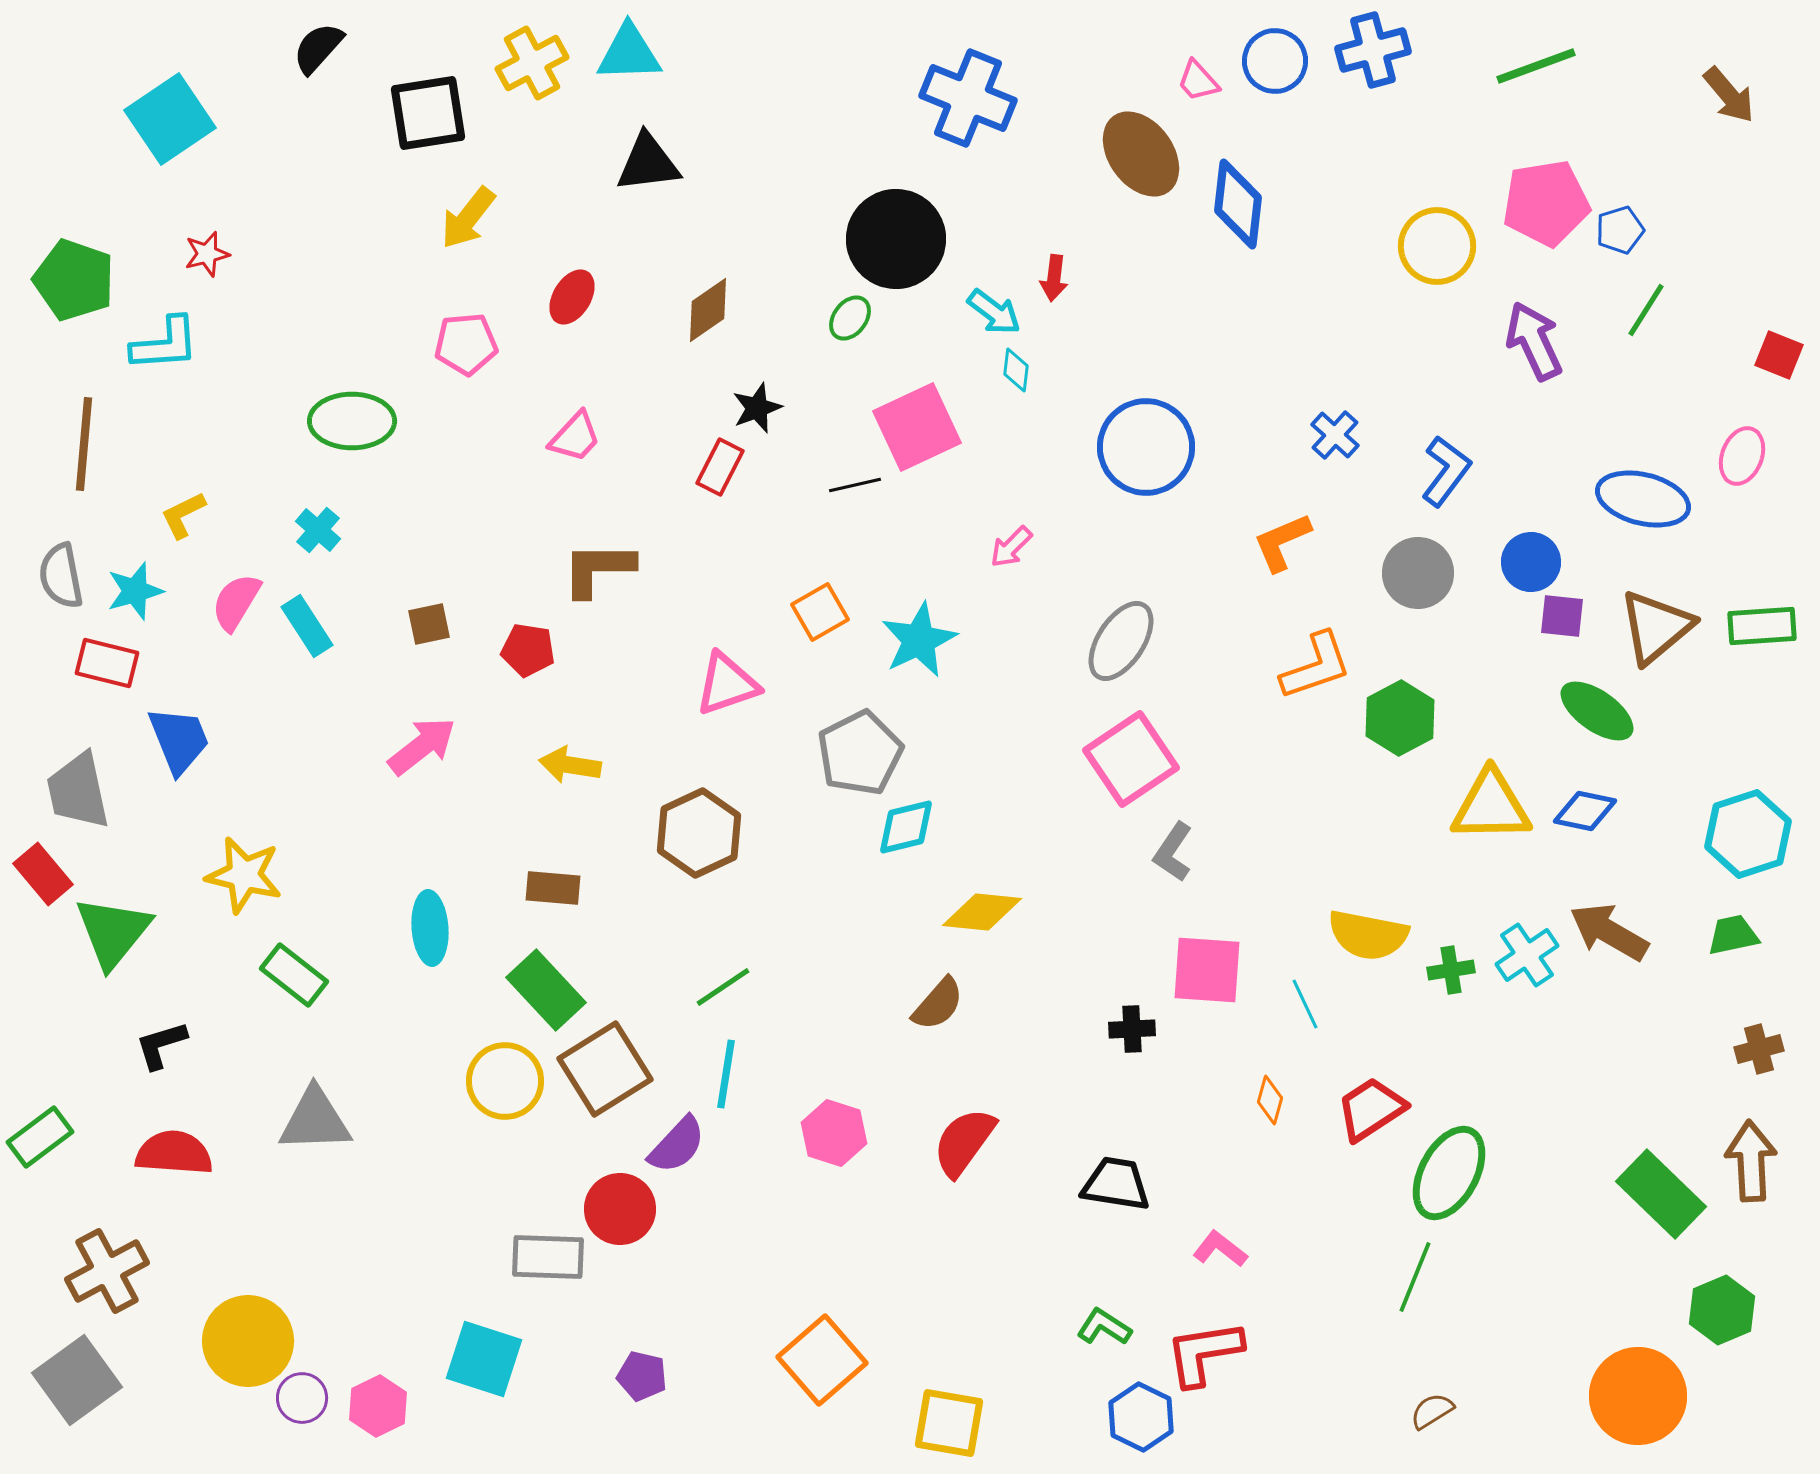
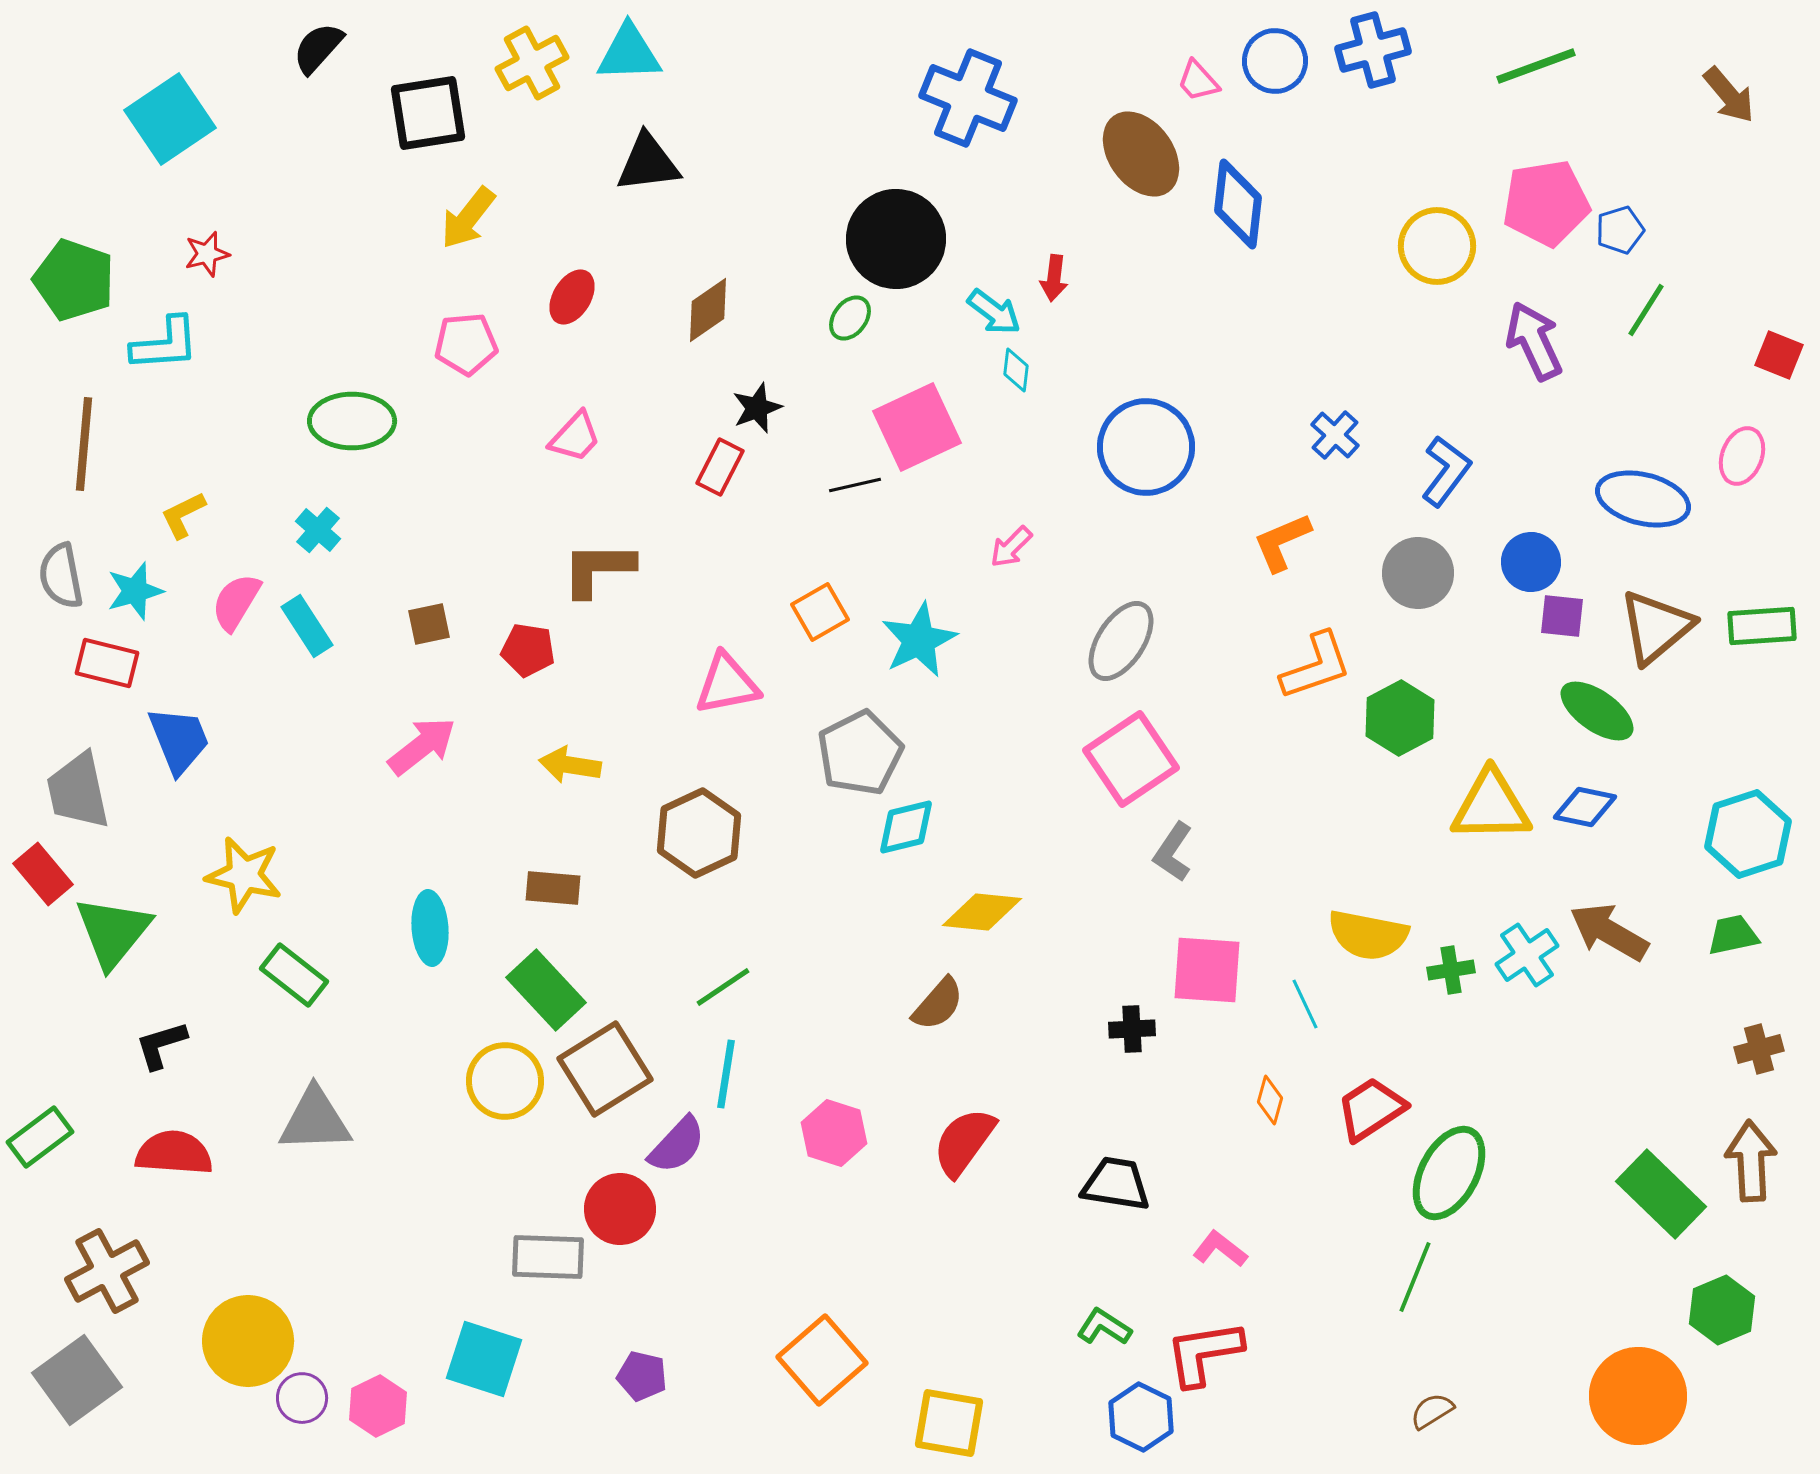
pink triangle at (727, 684): rotated 8 degrees clockwise
blue diamond at (1585, 811): moved 4 px up
